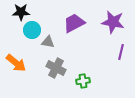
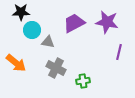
purple star: moved 6 px left
purple line: moved 2 px left
